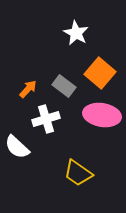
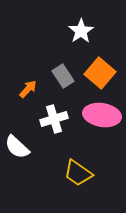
white star: moved 5 px right, 2 px up; rotated 10 degrees clockwise
gray rectangle: moved 1 px left, 10 px up; rotated 20 degrees clockwise
white cross: moved 8 px right
